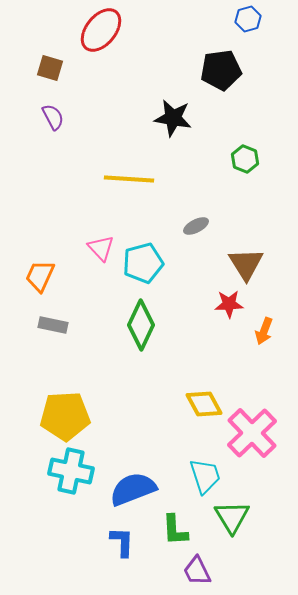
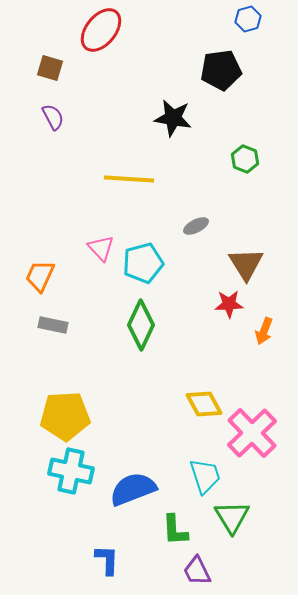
blue L-shape: moved 15 px left, 18 px down
